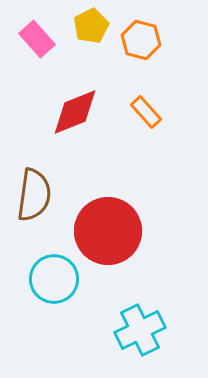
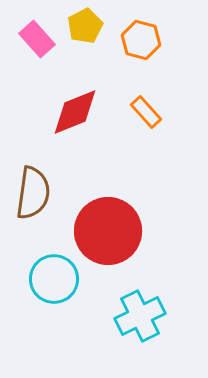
yellow pentagon: moved 6 px left
brown semicircle: moved 1 px left, 2 px up
cyan cross: moved 14 px up
